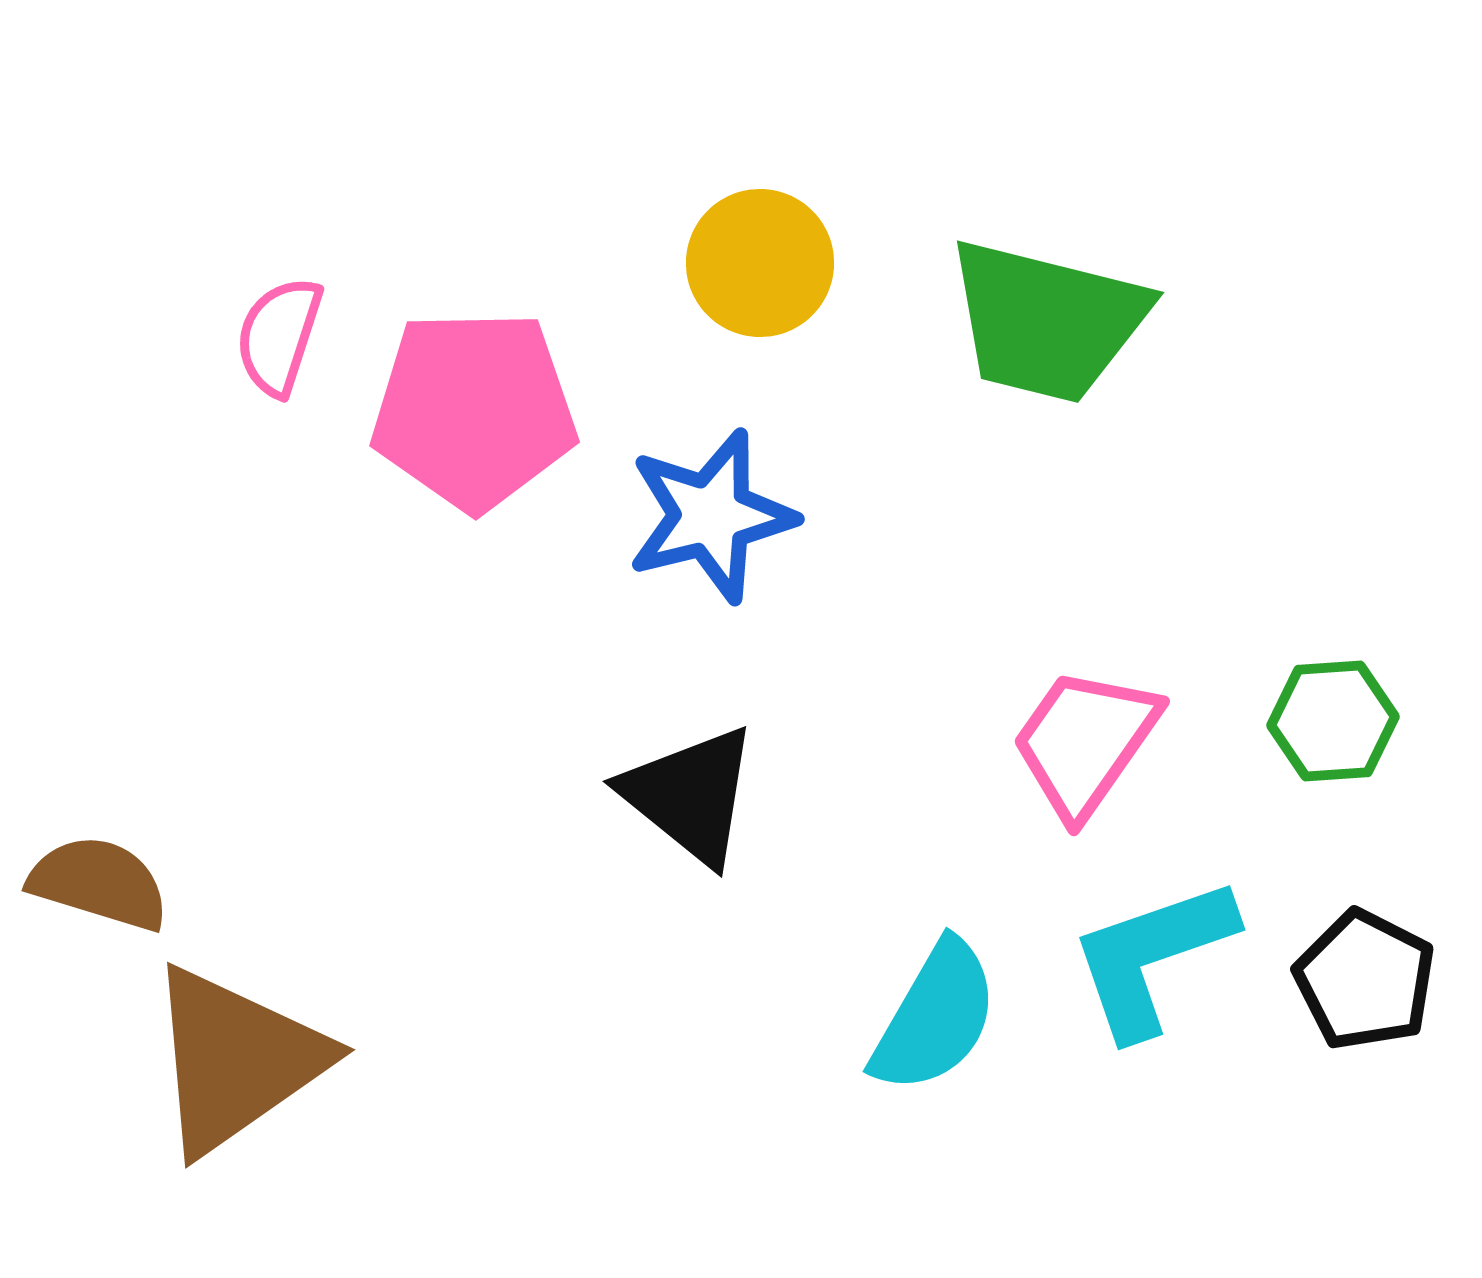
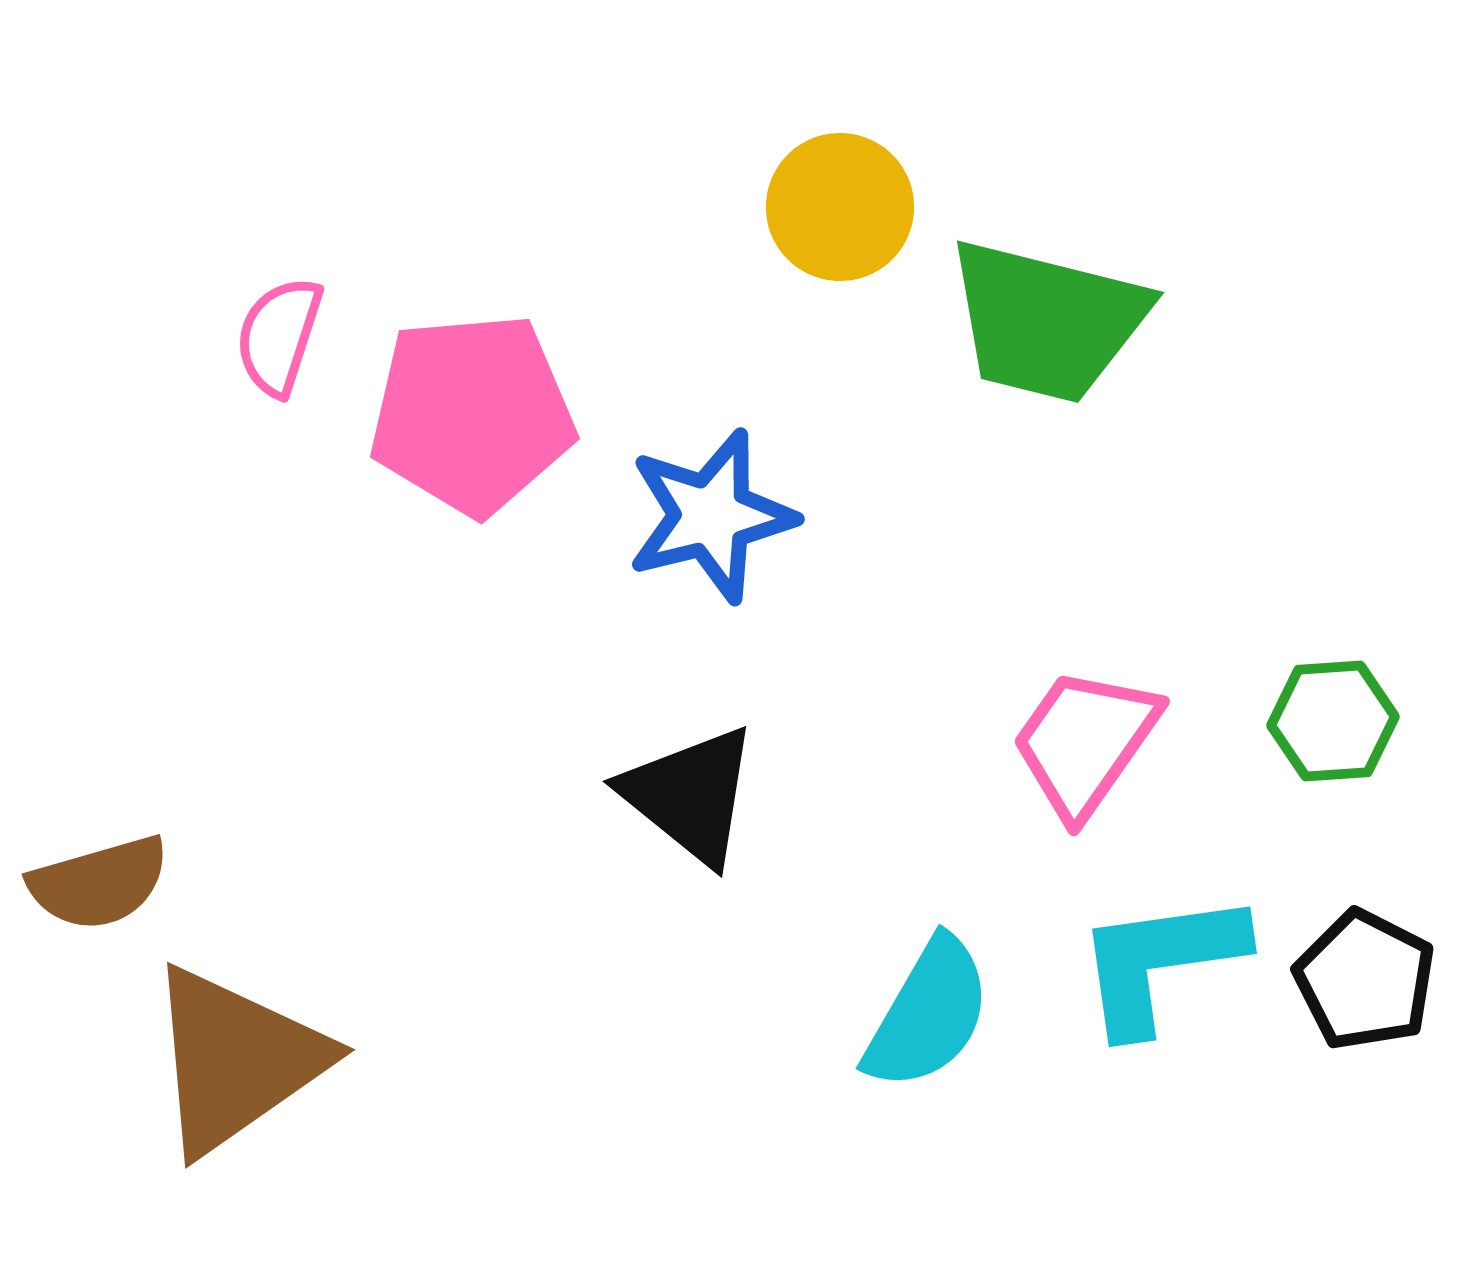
yellow circle: moved 80 px right, 56 px up
pink pentagon: moved 2 px left, 4 px down; rotated 4 degrees counterclockwise
brown semicircle: rotated 147 degrees clockwise
cyan L-shape: moved 8 px right, 5 px down; rotated 11 degrees clockwise
cyan semicircle: moved 7 px left, 3 px up
